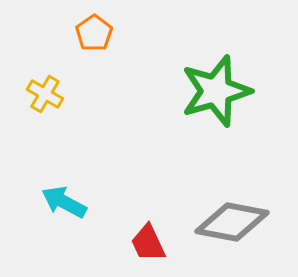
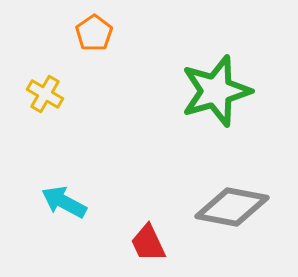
gray diamond: moved 15 px up
